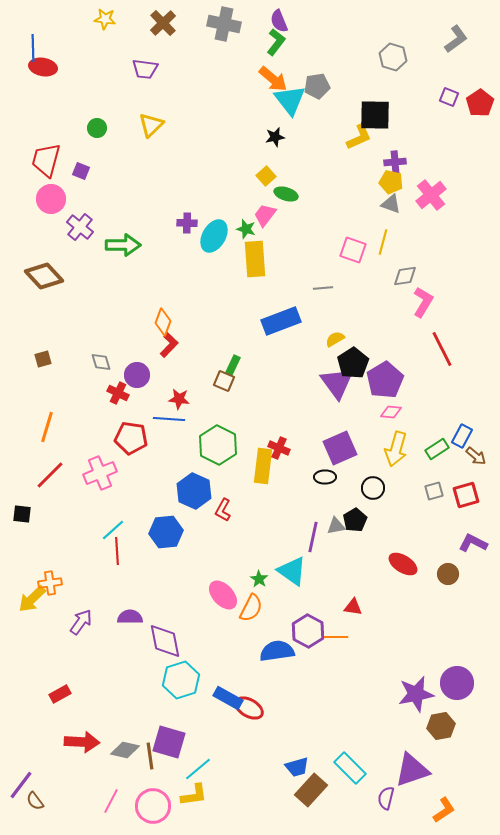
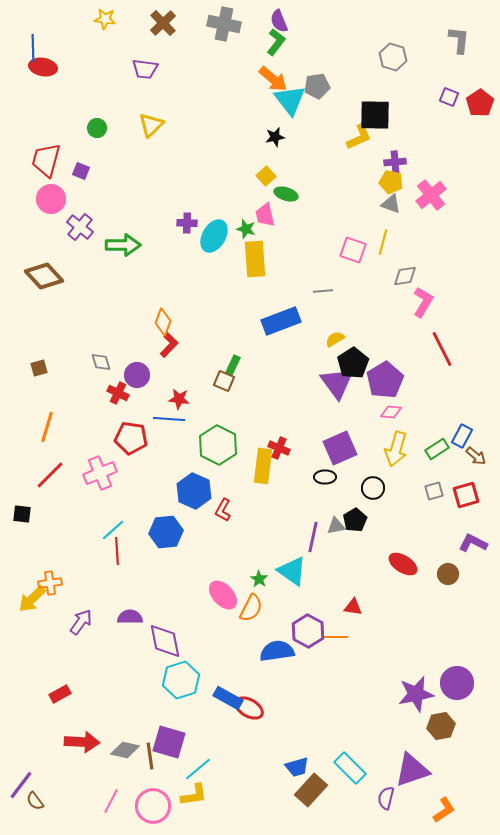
gray L-shape at (456, 39): moved 3 px right, 1 px down; rotated 48 degrees counterclockwise
pink trapezoid at (265, 215): rotated 50 degrees counterclockwise
gray line at (323, 288): moved 3 px down
brown square at (43, 359): moved 4 px left, 9 px down
